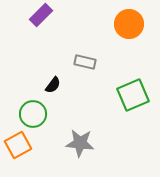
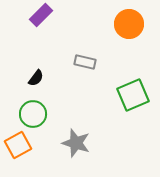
black semicircle: moved 17 px left, 7 px up
gray star: moved 4 px left; rotated 12 degrees clockwise
